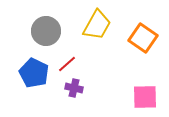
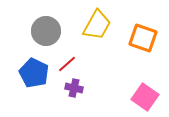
orange square: rotated 16 degrees counterclockwise
pink square: rotated 36 degrees clockwise
